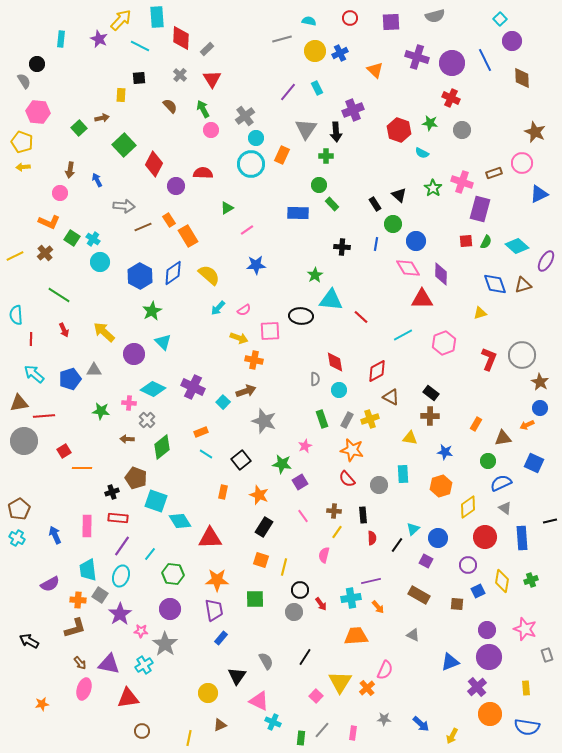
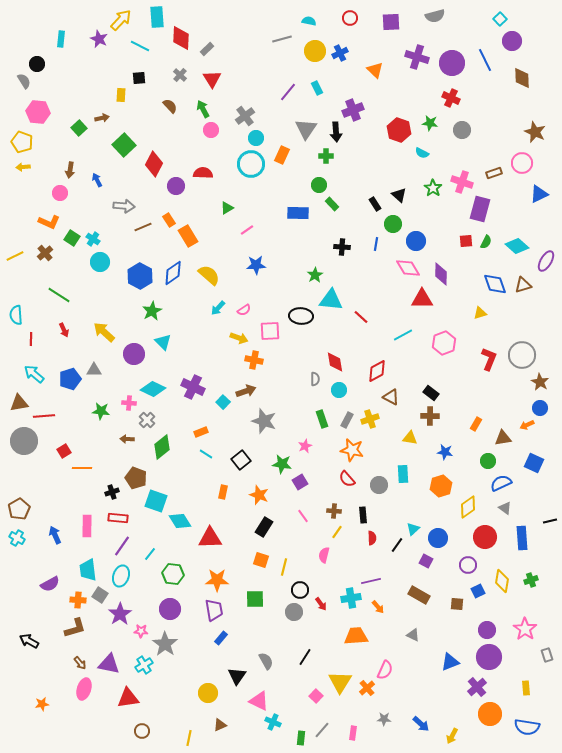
pink star at (525, 629): rotated 15 degrees clockwise
